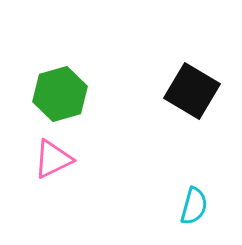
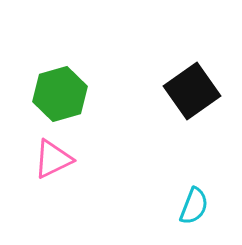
black square: rotated 24 degrees clockwise
cyan semicircle: rotated 6 degrees clockwise
